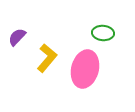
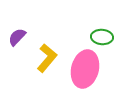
green ellipse: moved 1 px left, 4 px down
